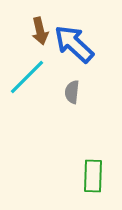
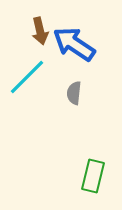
blue arrow: rotated 9 degrees counterclockwise
gray semicircle: moved 2 px right, 1 px down
green rectangle: rotated 12 degrees clockwise
